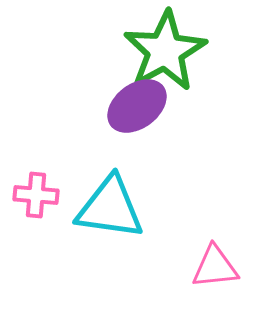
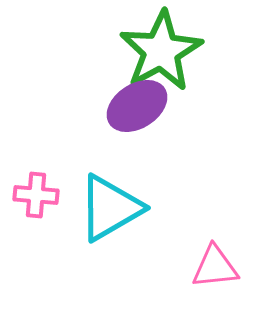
green star: moved 4 px left
purple ellipse: rotated 4 degrees clockwise
cyan triangle: rotated 38 degrees counterclockwise
